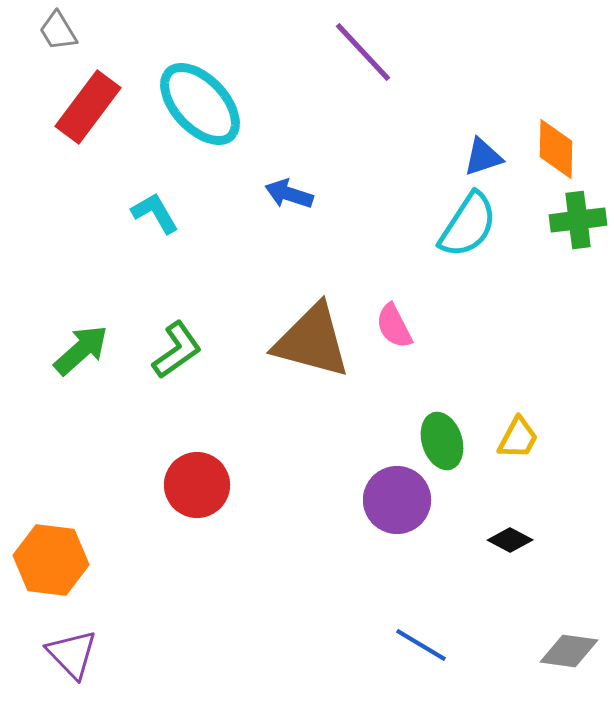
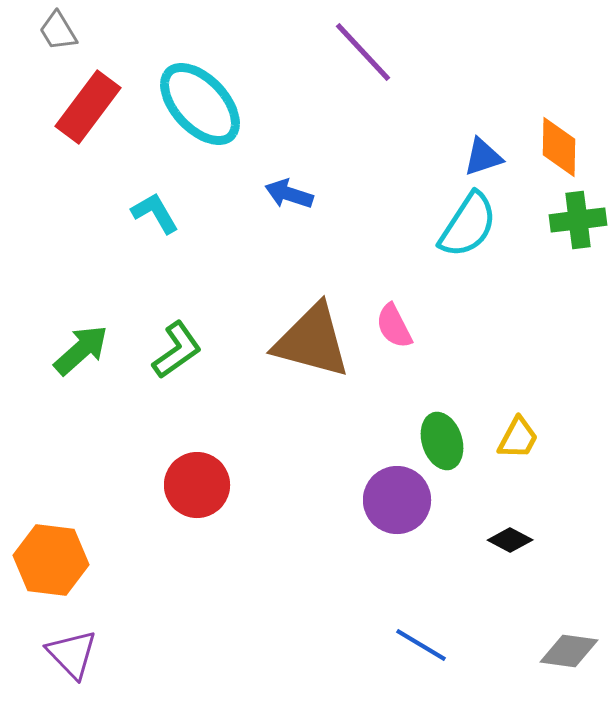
orange diamond: moved 3 px right, 2 px up
